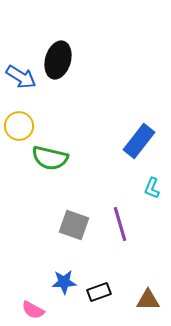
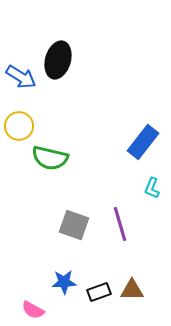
blue rectangle: moved 4 px right, 1 px down
brown triangle: moved 16 px left, 10 px up
